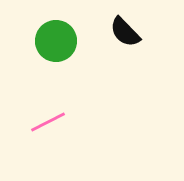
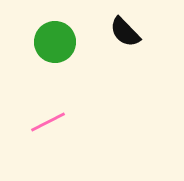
green circle: moved 1 px left, 1 px down
